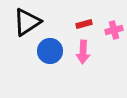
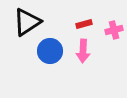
pink arrow: moved 1 px up
